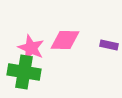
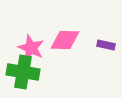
purple rectangle: moved 3 px left
green cross: moved 1 px left
